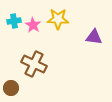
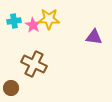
yellow star: moved 9 px left
